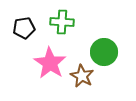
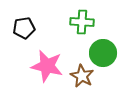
green cross: moved 20 px right
green circle: moved 1 px left, 1 px down
pink star: moved 3 px left, 3 px down; rotated 20 degrees counterclockwise
